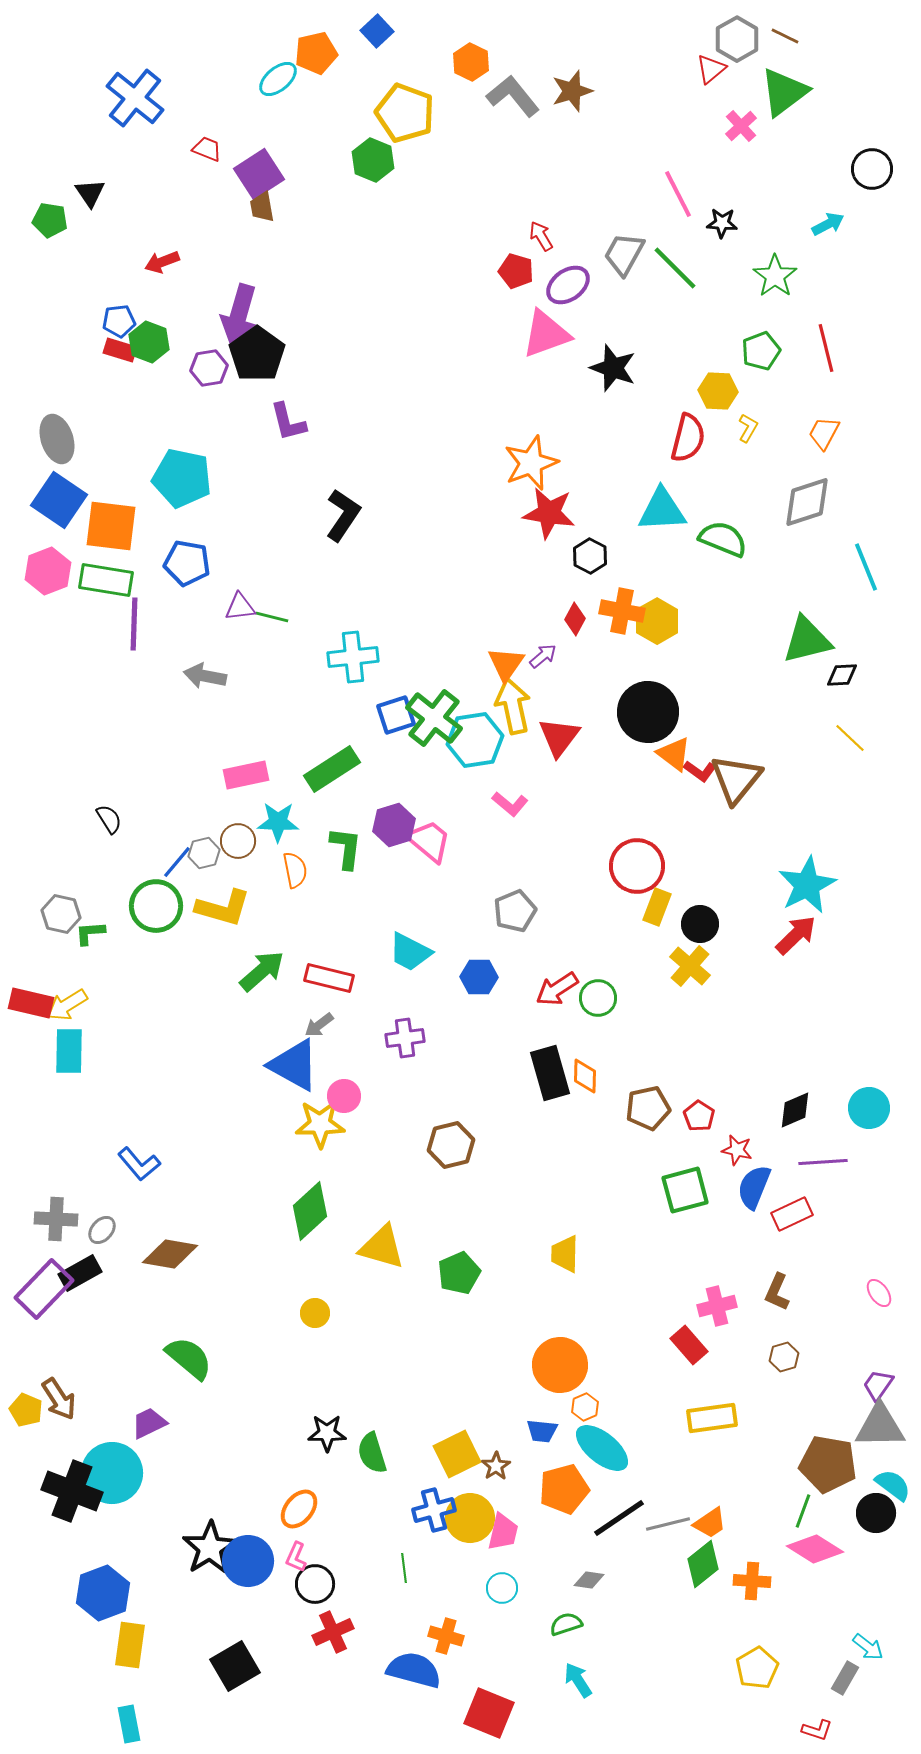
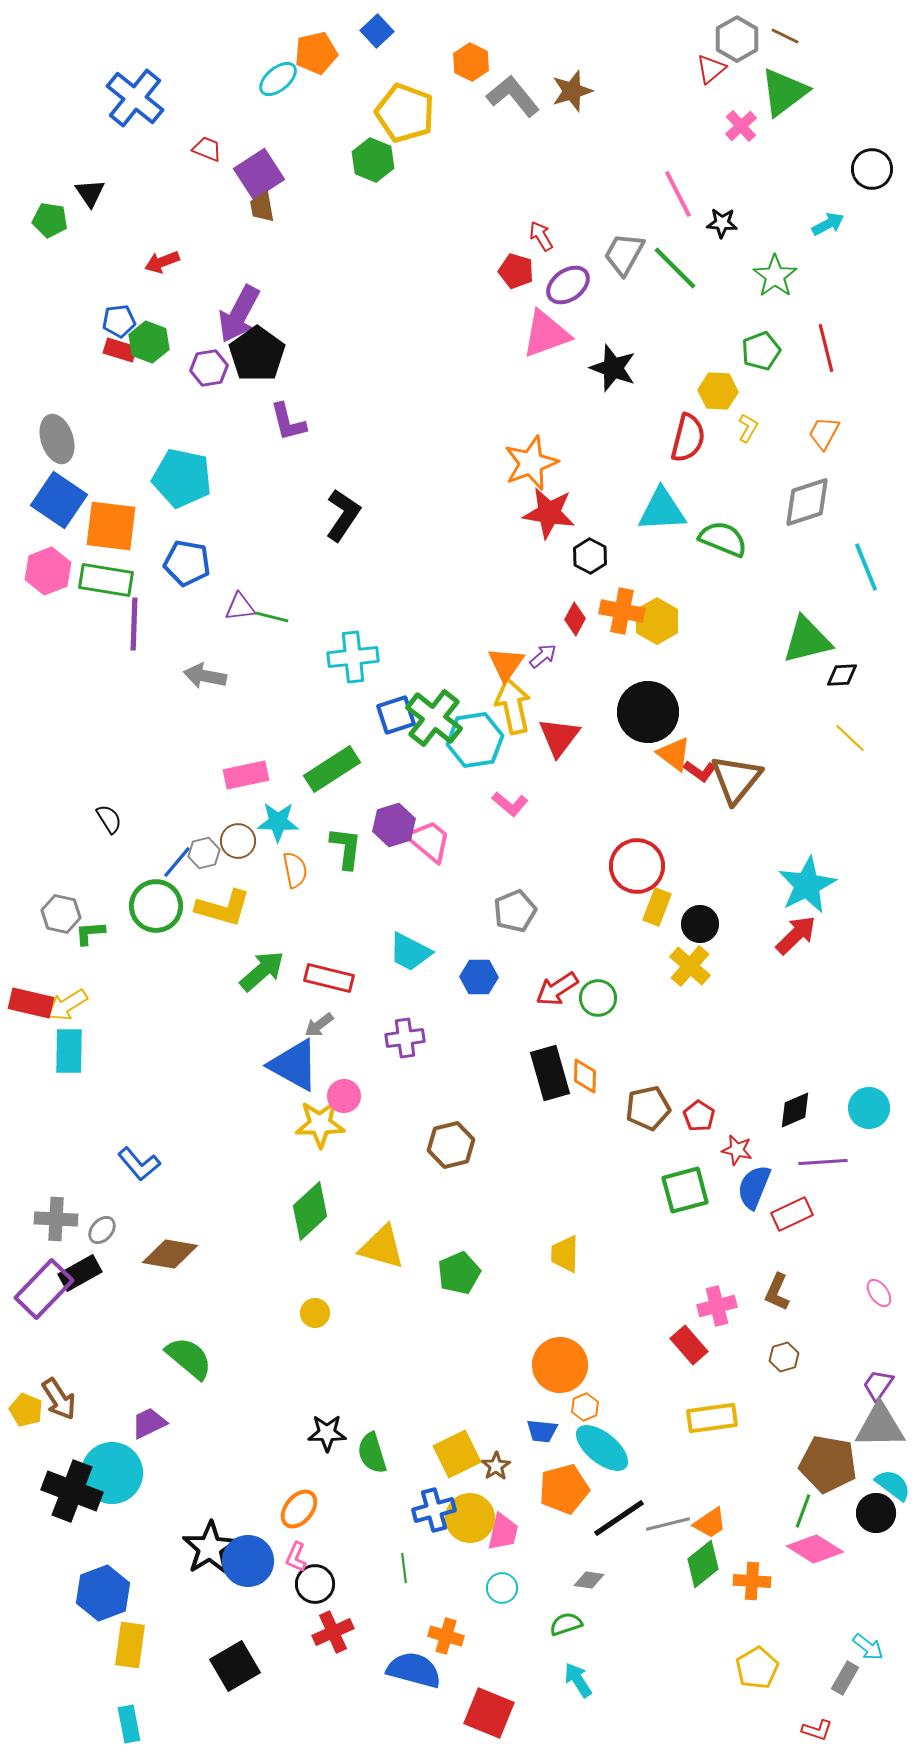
purple arrow at (239, 314): rotated 12 degrees clockwise
